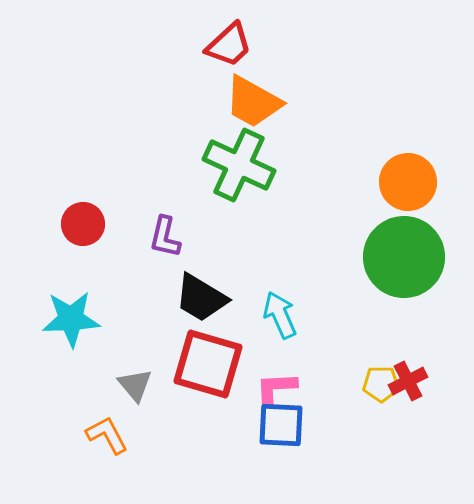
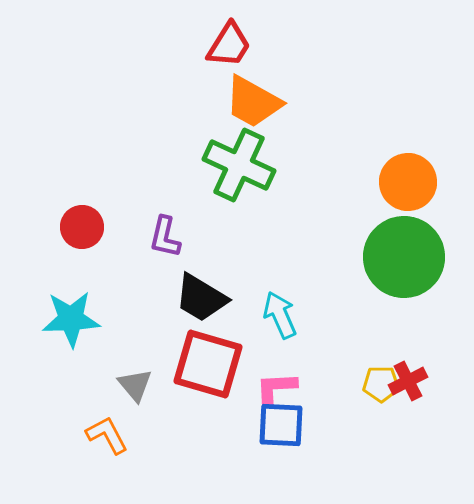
red trapezoid: rotated 15 degrees counterclockwise
red circle: moved 1 px left, 3 px down
